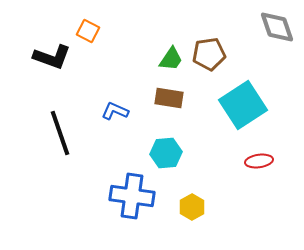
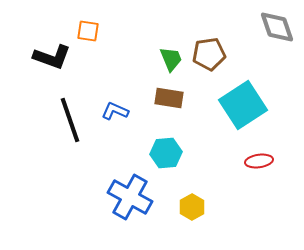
orange square: rotated 20 degrees counterclockwise
green trapezoid: rotated 56 degrees counterclockwise
black line: moved 10 px right, 13 px up
blue cross: moved 2 px left, 1 px down; rotated 21 degrees clockwise
